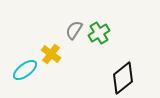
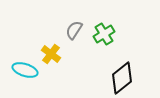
green cross: moved 5 px right, 1 px down
cyan ellipse: rotated 55 degrees clockwise
black diamond: moved 1 px left
